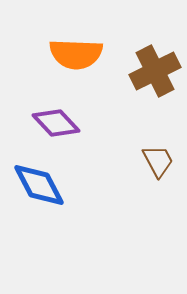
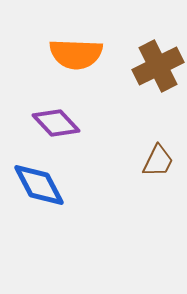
brown cross: moved 3 px right, 5 px up
brown trapezoid: rotated 54 degrees clockwise
